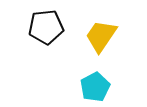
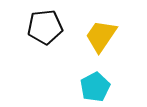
black pentagon: moved 1 px left
